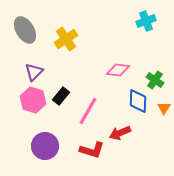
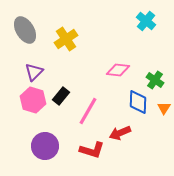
cyan cross: rotated 30 degrees counterclockwise
blue diamond: moved 1 px down
